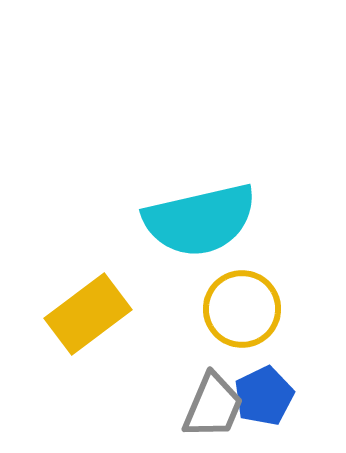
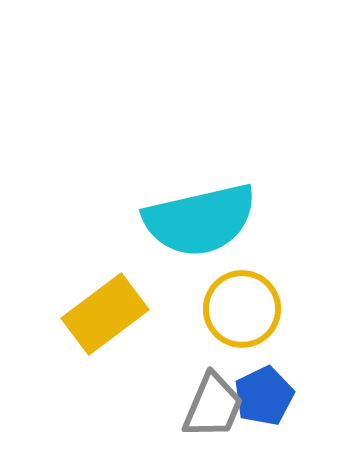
yellow rectangle: moved 17 px right
